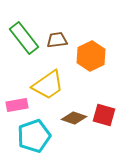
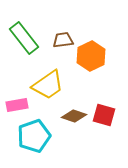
brown trapezoid: moved 6 px right
brown diamond: moved 2 px up
